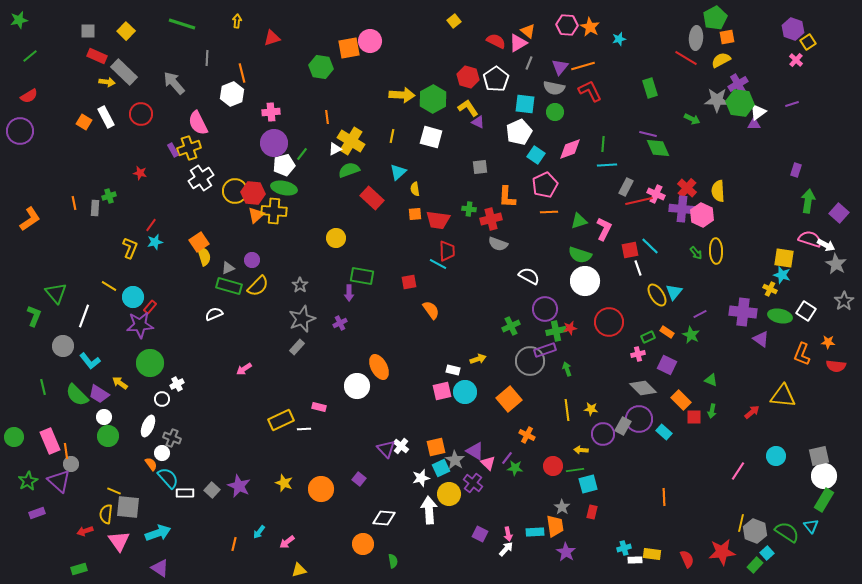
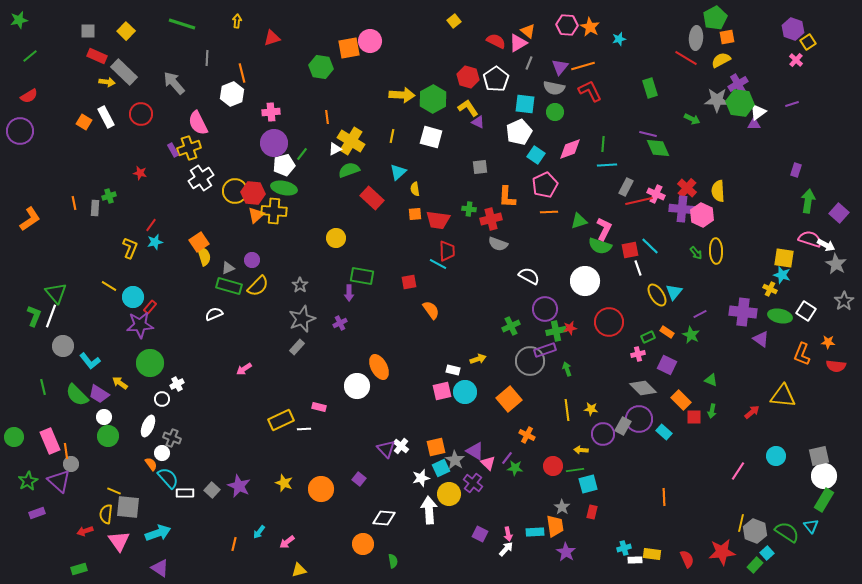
green semicircle at (580, 255): moved 20 px right, 9 px up
white line at (84, 316): moved 33 px left
